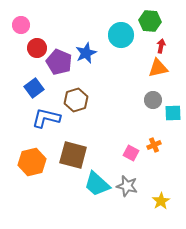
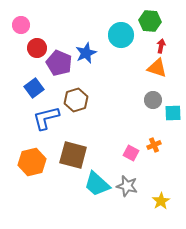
purple pentagon: moved 1 px down
orange triangle: moved 1 px left; rotated 30 degrees clockwise
blue L-shape: rotated 28 degrees counterclockwise
